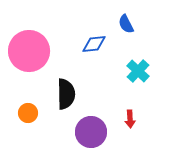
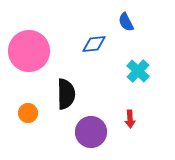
blue semicircle: moved 2 px up
